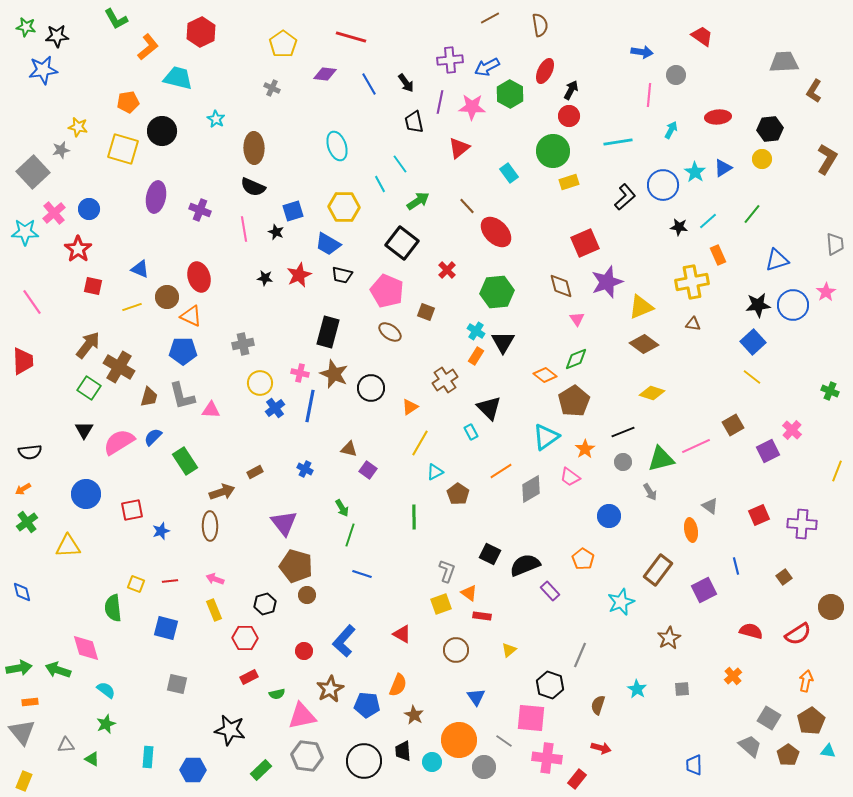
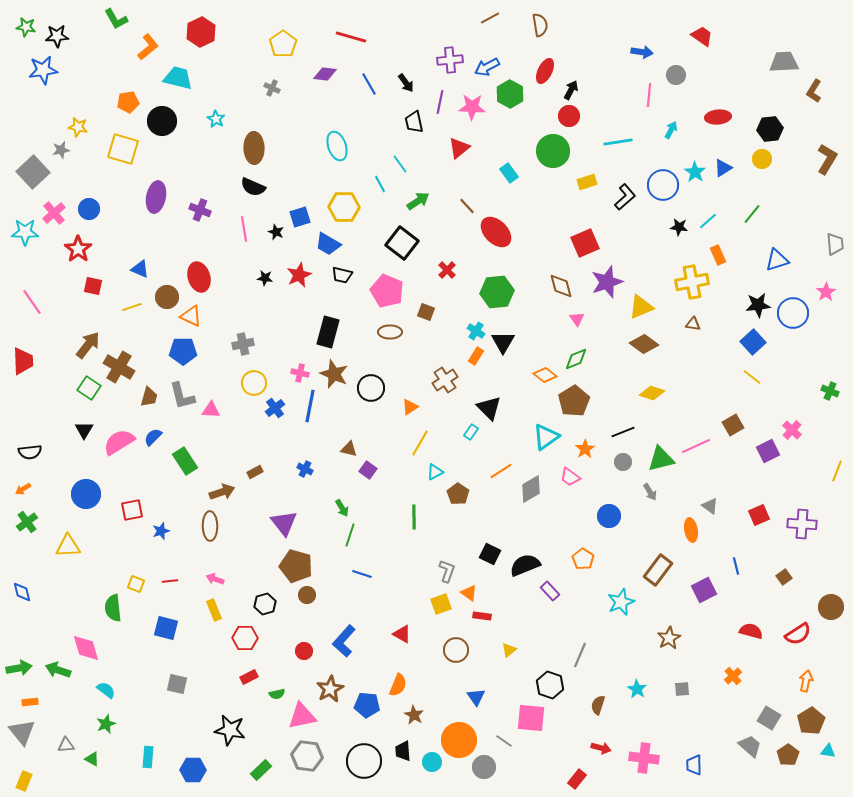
black circle at (162, 131): moved 10 px up
yellow rectangle at (569, 182): moved 18 px right
blue square at (293, 211): moved 7 px right, 6 px down
blue circle at (793, 305): moved 8 px down
brown ellipse at (390, 332): rotated 35 degrees counterclockwise
yellow circle at (260, 383): moved 6 px left
cyan rectangle at (471, 432): rotated 63 degrees clockwise
pink cross at (547, 758): moved 97 px right
